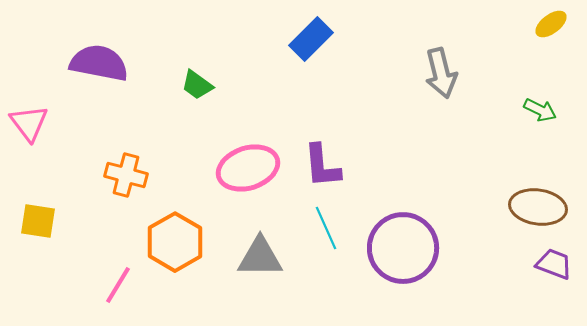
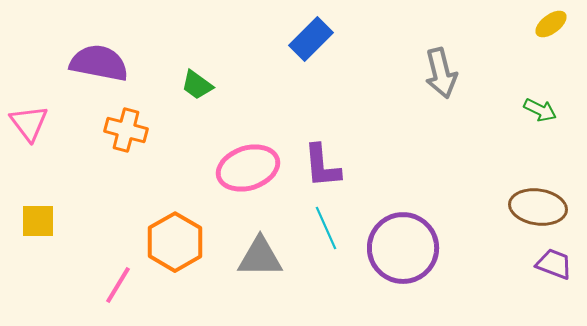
orange cross: moved 45 px up
yellow square: rotated 9 degrees counterclockwise
